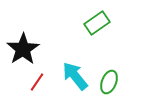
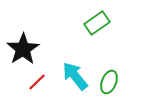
red line: rotated 12 degrees clockwise
